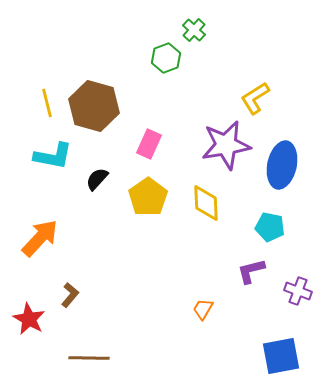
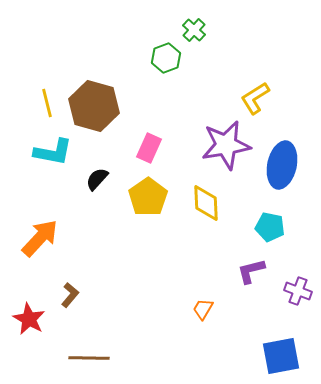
pink rectangle: moved 4 px down
cyan L-shape: moved 4 px up
